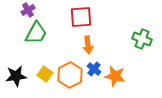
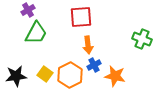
blue cross: moved 4 px up; rotated 24 degrees clockwise
